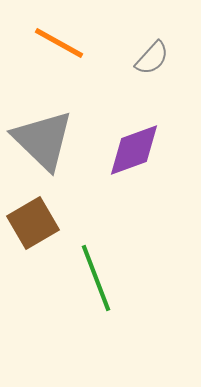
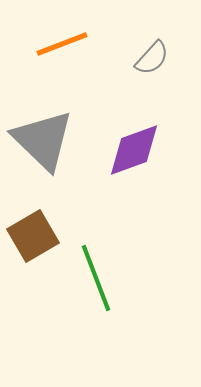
orange line: moved 3 px right, 1 px down; rotated 50 degrees counterclockwise
brown square: moved 13 px down
